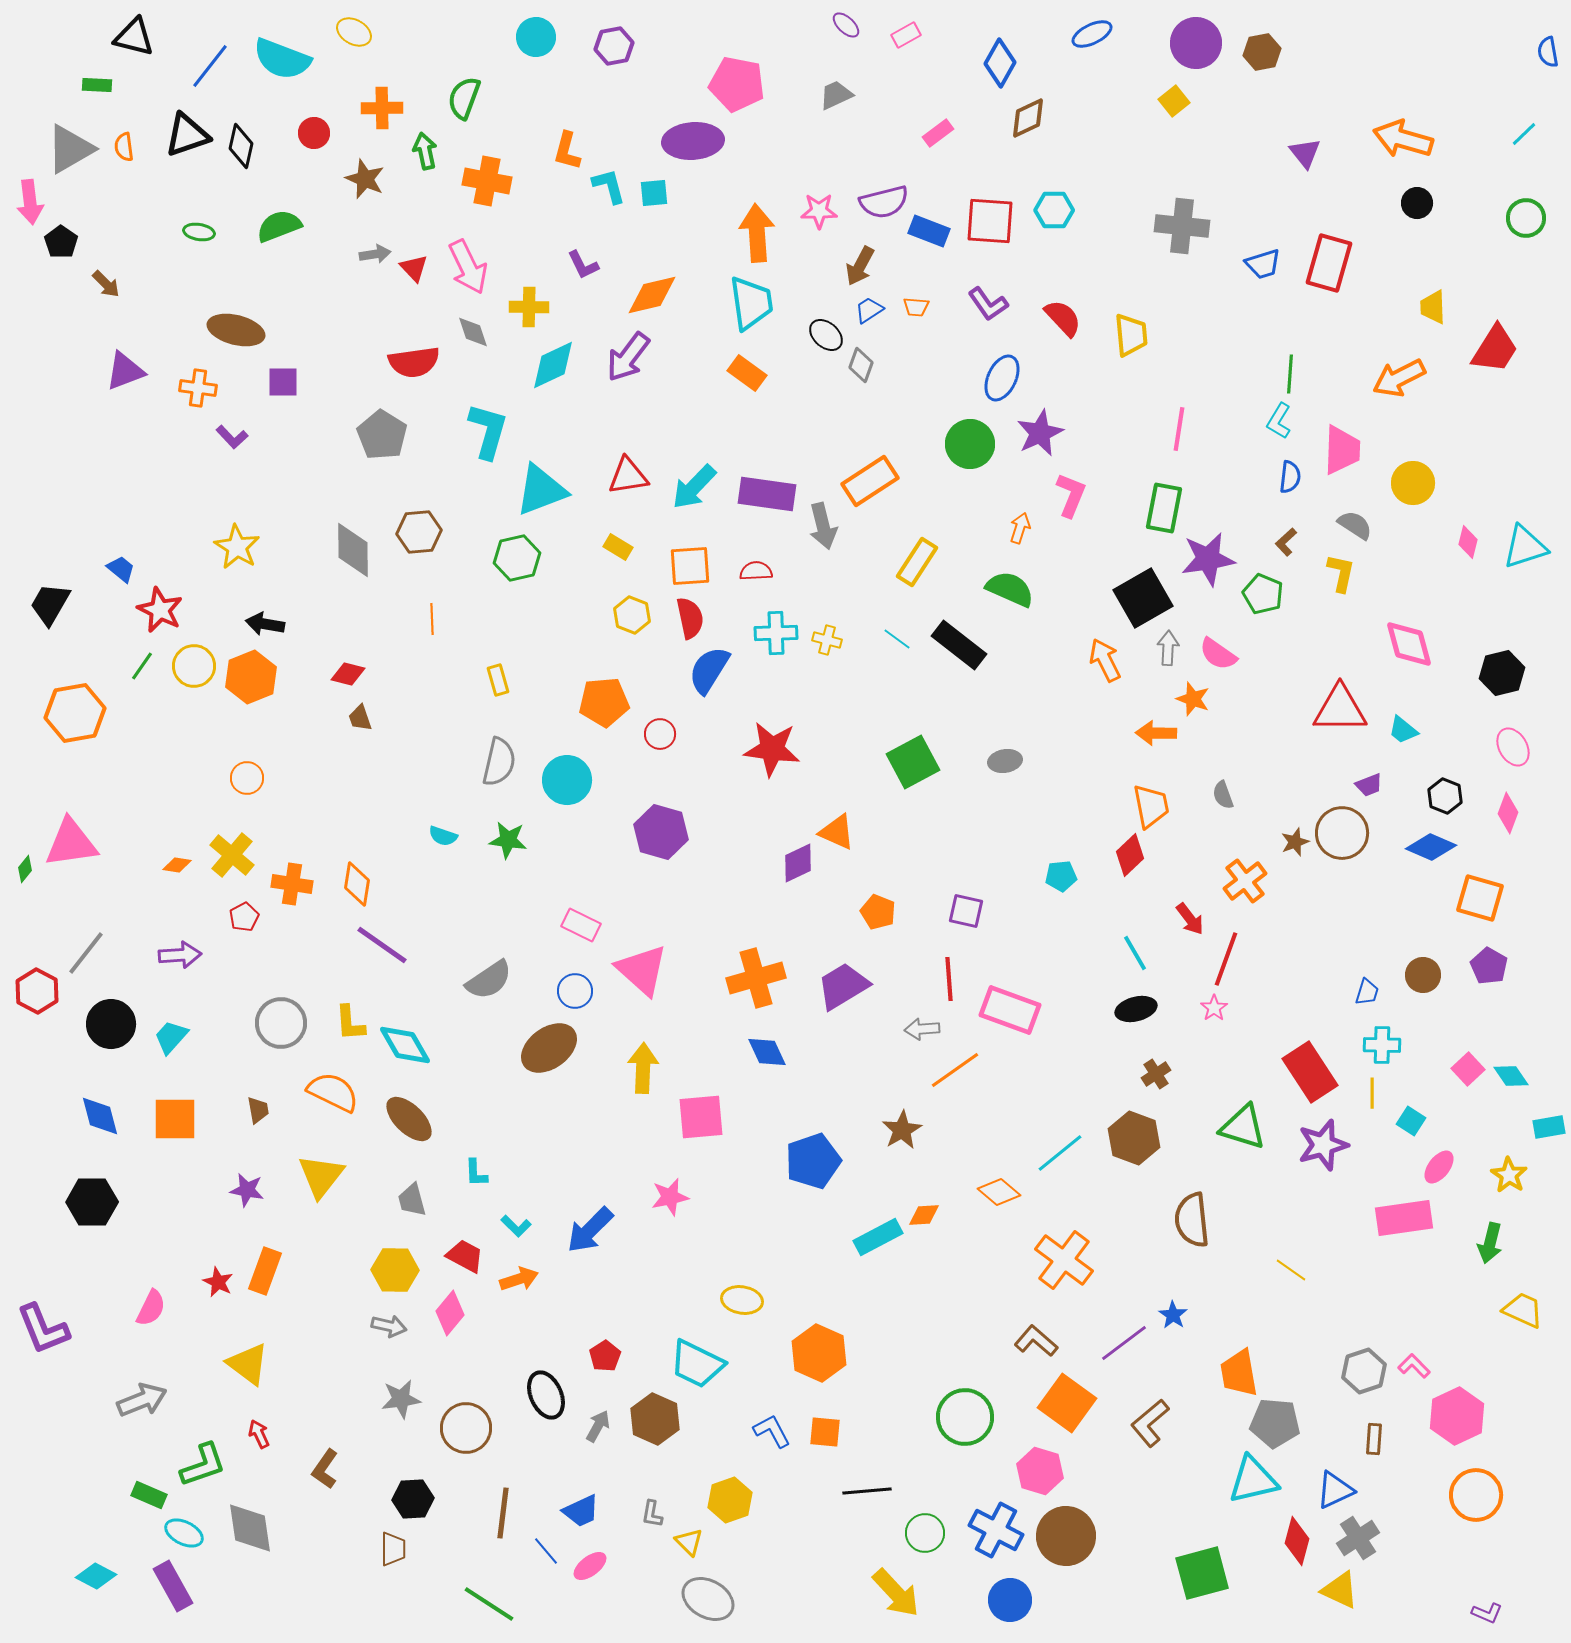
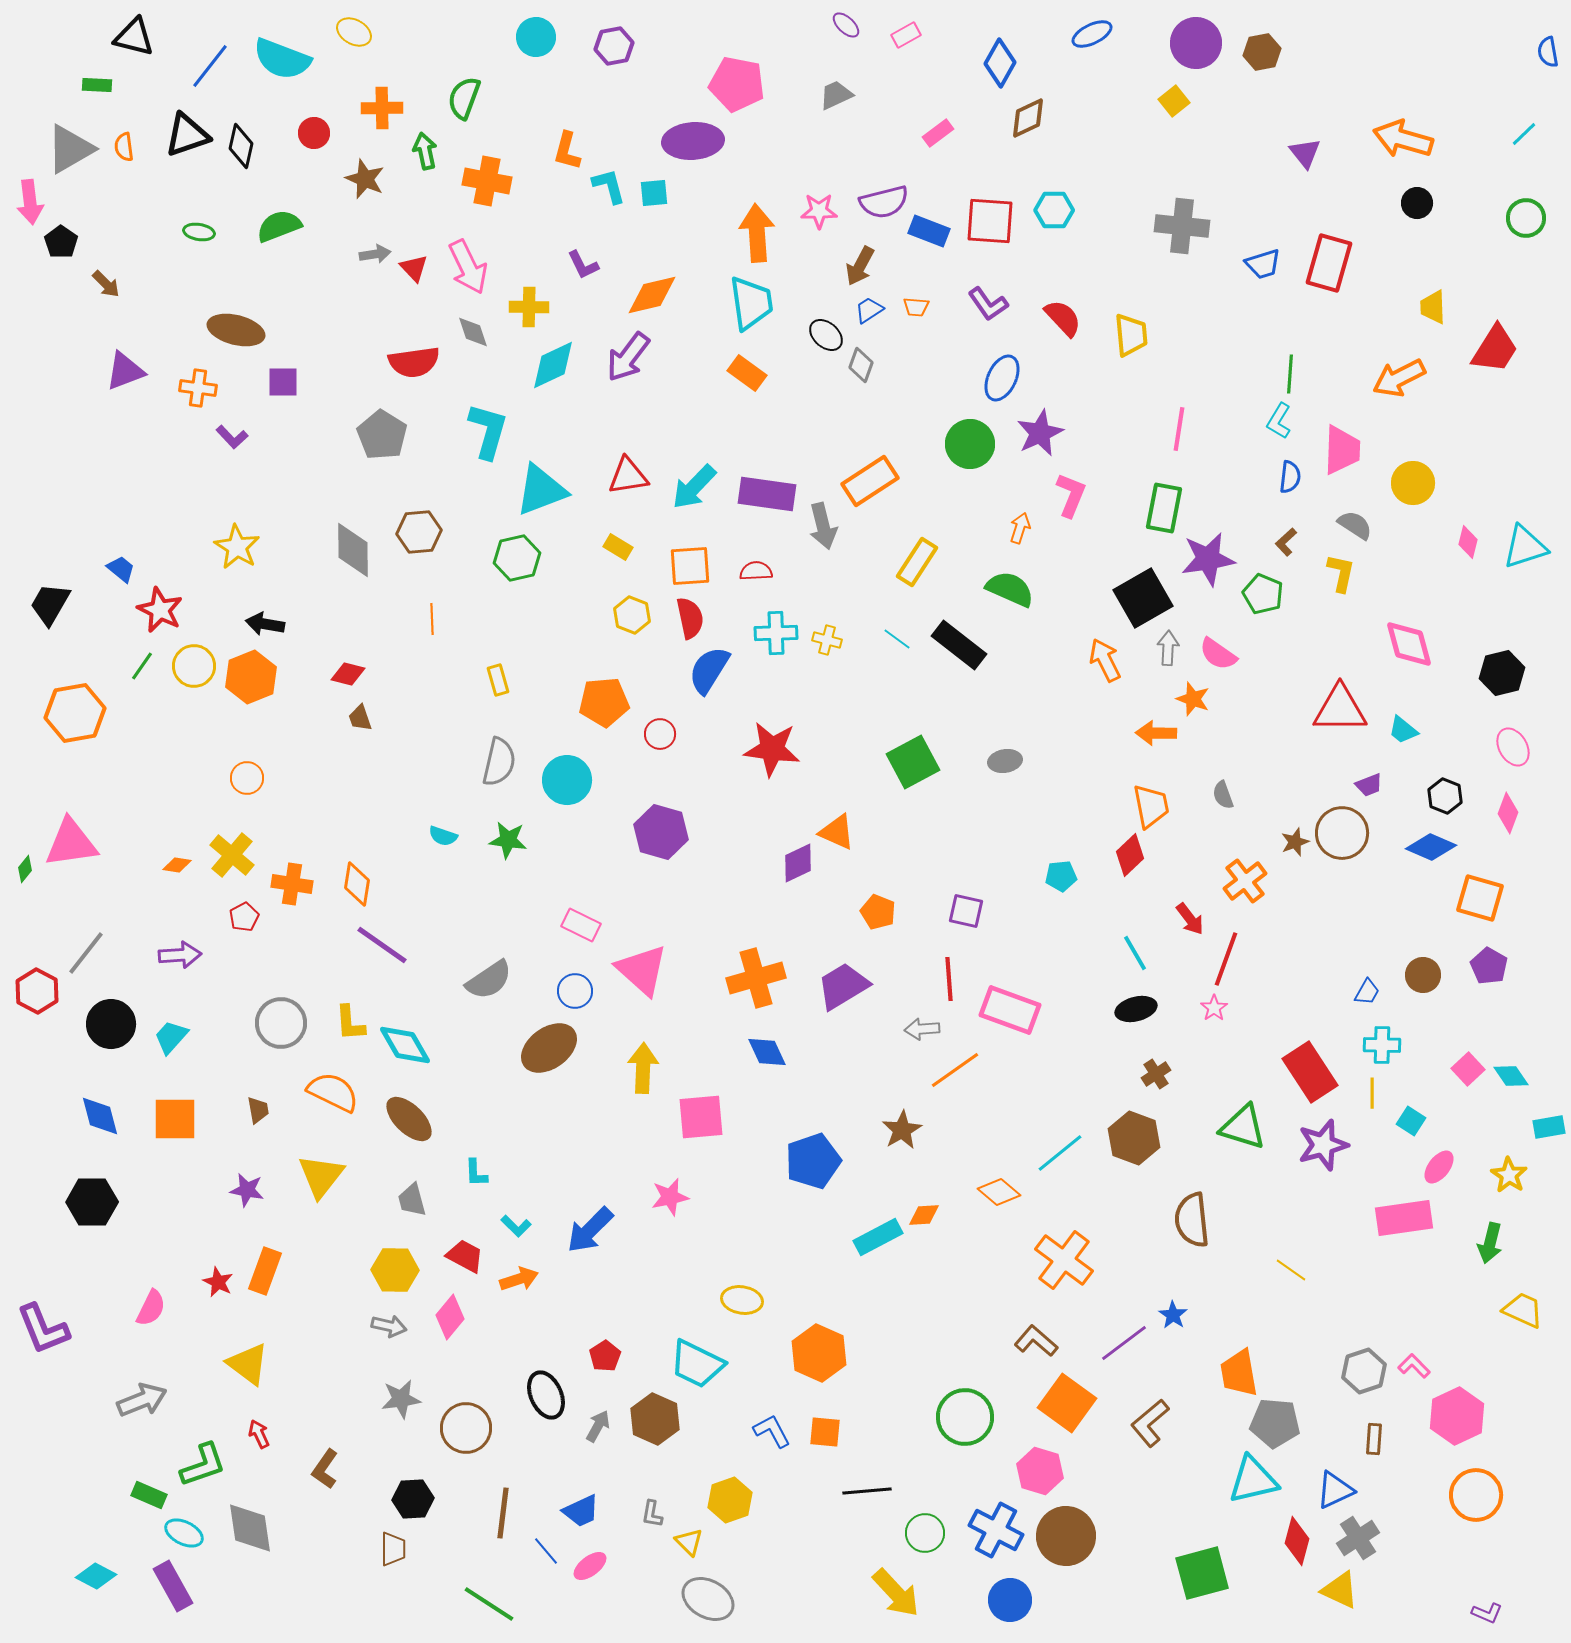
blue trapezoid at (1367, 992): rotated 12 degrees clockwise
pink diamond at (450, 1313): moved 4 px down
